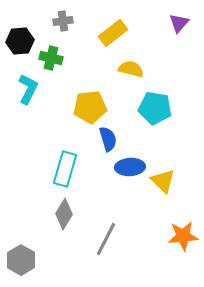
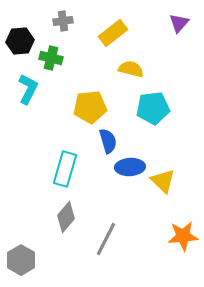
cyan pentagon: moved 2 px left; rotated 16 degrees counterclockwise
blue semicircle: moved 2 px down
gray diamond: moved 2 px right, 3 px down; rotated 8 degrees clockwise
